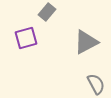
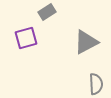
gray rectangle: rotated 18 degrees clockwise
gray semicircle: rotated 25 degrees clockwise
